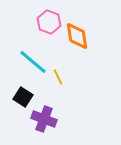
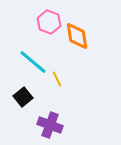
yellow line: moved 1 px left, 2 px down
black square: rotated 18 degrees clockwise
purple cross: moved 6 px right, 6 px down
